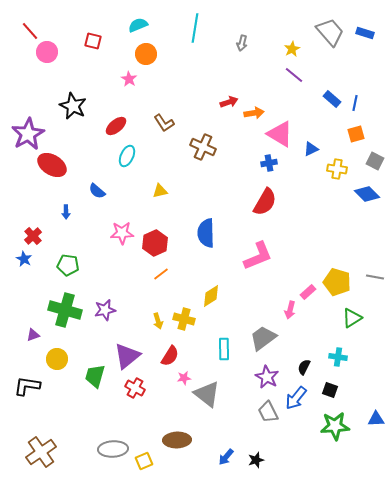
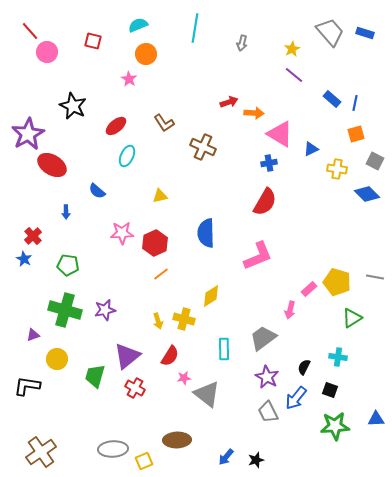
orange arrow at (254, 113): rotated 12 degrees clockwise
yellow triangle at (160, 191): moved 5 px down
pink rectangle at (308, 292): moved 1 px right, 3 px up
